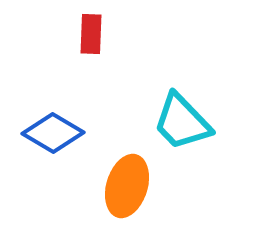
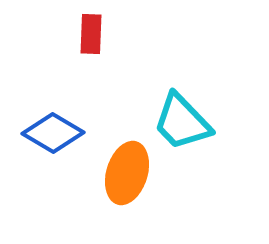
orange ellipse: moved 13 px up
